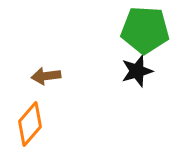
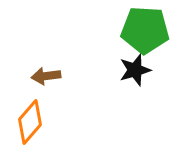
black star: moved 2 px left, 1 px up
orange diamond: moved 2 px up
